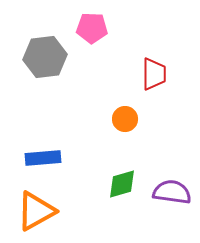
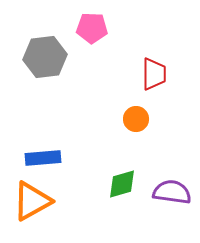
orange circle: moved 11 px right
orange triangle: moved 4 px left, 10 px up
